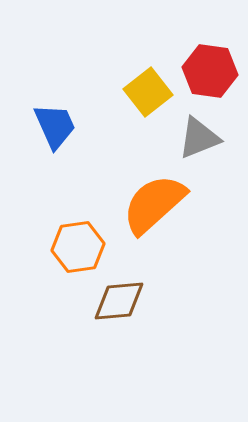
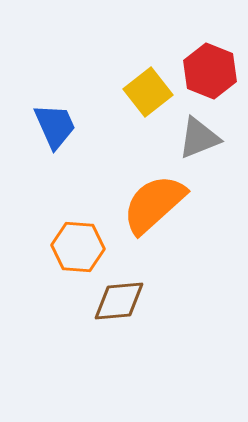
red hexagon: rotated 14 degrees clockwise
orange hexagon: rotated 12 degrees clockwise
